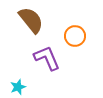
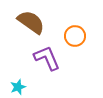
brown semicircle: moved 2 px down; rotated 16 degrees counterclockwise
